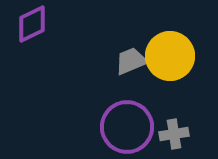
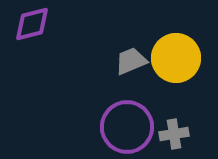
purple diamond: rotated 12 degrees clockwise
yellow circle: moved 6 px right, 2 px down
